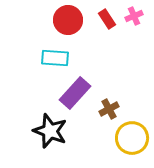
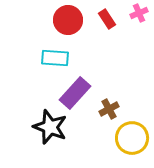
pink cross: moved 5 px right, 3 px up
black star: moved 4 px up
